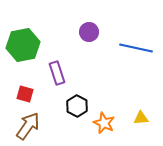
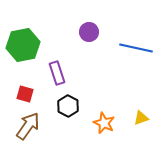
black hexagon: moved 9 px left
yellow triangle: rotated 14 degrees counterclockwise
